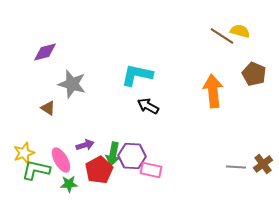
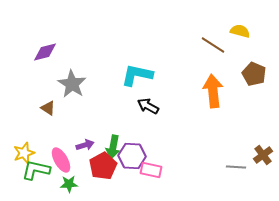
brown line: moved 9 px left, 9 px down
gray star: rotated 16 degrees clockwise
green arrow: moved 7 px up
brown cross: moved 9 px up
red pentagon: moved 4 px right, 4 px up
